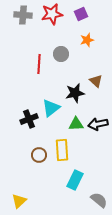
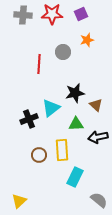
red star: rotated 10 degrees clockwise
gray circle: moved 2 px right, 2 px up
brown triangle: moved 24 px down
black arrow: moved 13 px down
cyan rectangle: moved 3 px up
